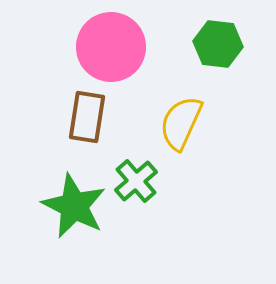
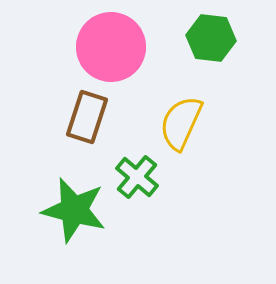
green hexagon: moved 7 px left, 6 px up
brown rectangle: rotated 9 degrees clockwise
green cross: moved 1 px right, 4 px up; rotated 9 degrees counterclockwise
green star: moved 4 px down; rotated 12 degrees counterclockwise
